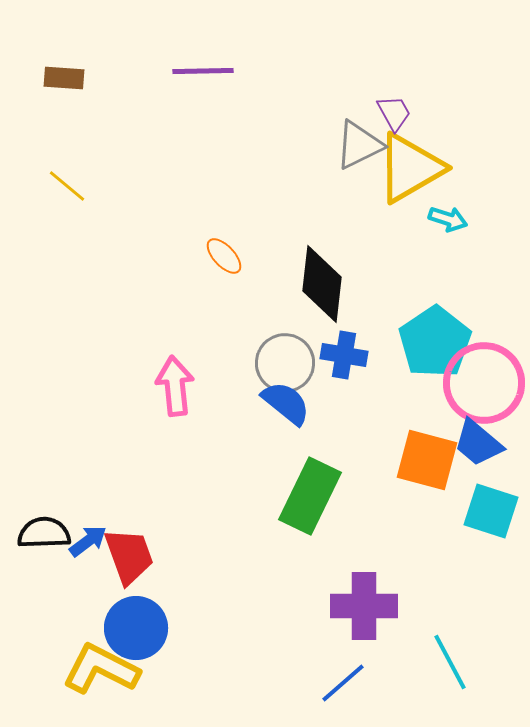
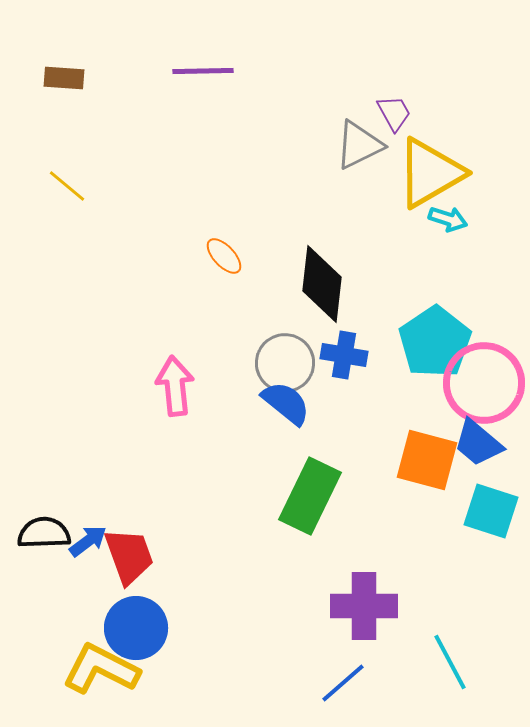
yellow triangle: moved 20 px right, 5 px down
